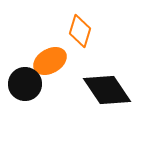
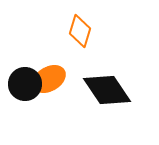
orange ellipse: moved 1 px left, 18 px down
